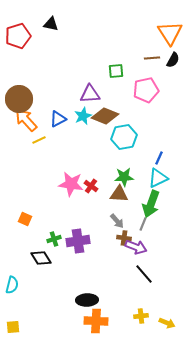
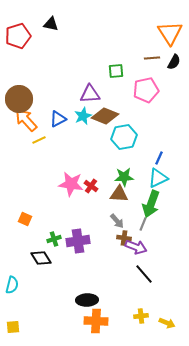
black semicircle: moved 1 px right, 2 px down
